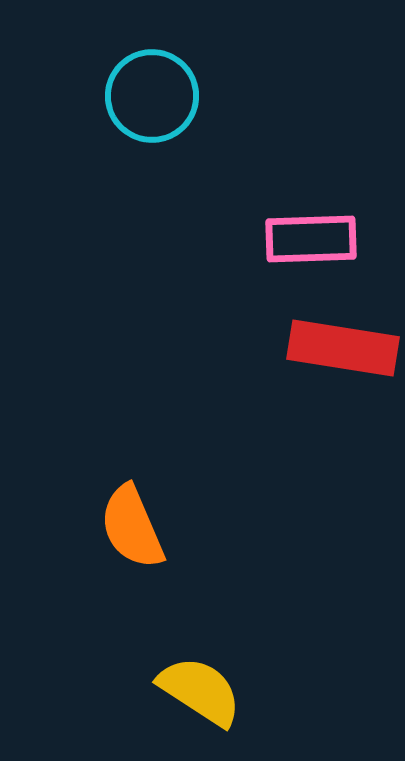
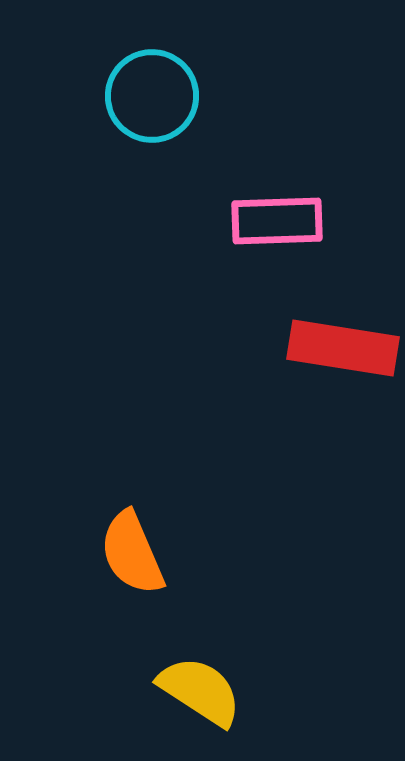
pink rectangle: moved 34 px left, 18 px up
orange semicircle: moved 26 px down
